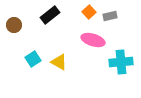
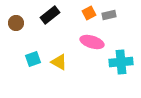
orange square: moved 1 px down; rotated 16 degrees clockwise
gray rectangle: moved 1 px left, 1 px up
brown circle: moved 2 px right, 2 px up
pink ellipse: moved 1 px left, 2 px down
cyan square: rotated 14 degrees clockwise
